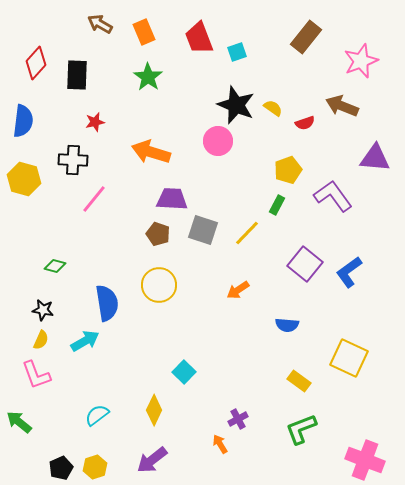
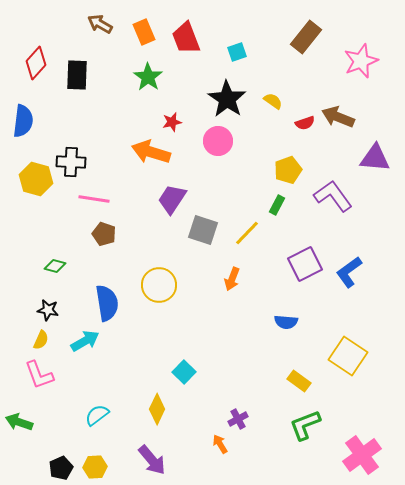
red trapezoid at (199, 38): moved 13 px left
black star at (236, 105): moved 9 px left, 6 px up; rotated 12 degrees clockwise
brown arrow at (342, 106): moved 4 px left, 11 px down
yellow semicircle at (273, 108): moved 7 px up
red star at (95, 122): moved 77 px right
black cross at (73, 160): moved 2 px left, 2 px down
yellow hexagon at (24, 179): moved 12 px right
pink line at (94, 199): rotated 60 degrees clockwise
purple trapezoid at (172, 199): rotated 60 degrees counterclockwise
brown pentagon at (158, 234): moved 54 px left
purple square at (305, 264): rotated 24 degrees clockwise
orange arrow at (238, 290): moved 6 px left, 11 px up; rotated 35 degrees counterclockwise
black star at (43, 310): moved 5 px right
blue semicircle at (287, 325): moved 1 px left, 3 px up
yellow square at (349, 358): moved 1 px left, 2 px up; rotated 9 degrees clockwise
pink L-shape at (36, 375): moved 3 px right
yellow diamond at (154, 410): moved 3 px right, 1 px up
green arrow at (19, 422): rotated 20 degrees counterclockwise
green L-shape at (301, 429): moved 4 px right, 4 px up
purple arrow at (152, 460): rotated 92 degrees counterclockwise
pink cross at (365, 460): moved 3 px left, 5 px up; rotated 33 degrees clockwise
yellow hexagon at (95, 467): rotated 15 degrees clockwise
